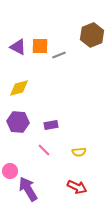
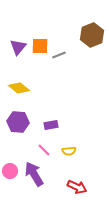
purple triangle: rotated 42 degrees clockwise
yellow diamond: rotated 55 degrees clockwise
yellow semicircle: moved 10 px left, 1 px up
purple arrow: moved 6 px right, 15 px up
